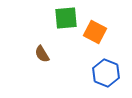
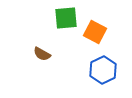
brown semicircle: rotated 30 degrees counterclockwise
blue hexagon: moved 3 px left, 3 px up; rotated 12 degrees clockwise
